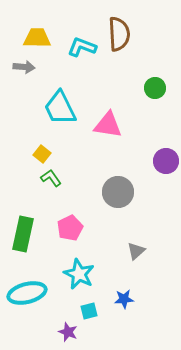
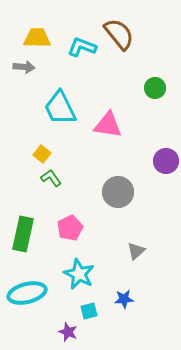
brown semicircle: rotated 36 degrees counterclockwise
